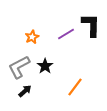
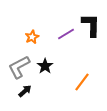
orange line: moved 7 px right, 5 px up
